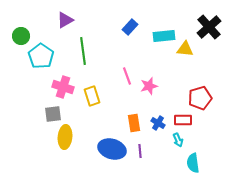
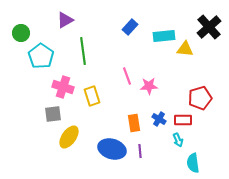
green circle: moved 3 px up
pink star: rotated 12 degrees clockwise
blue cross: moved 1 px right, 4 px up
yellow ellipse: moved 4 px right; rotated 30 degrees clockwise
